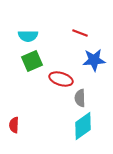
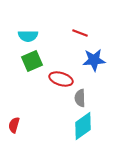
red semicircle: rotated 14 degrees clockwise
